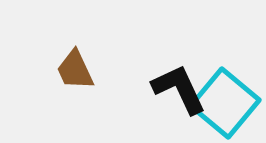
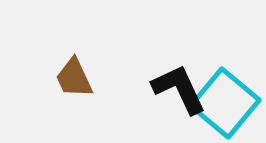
brown trapezoid: moved 1 px left, 8 px down
